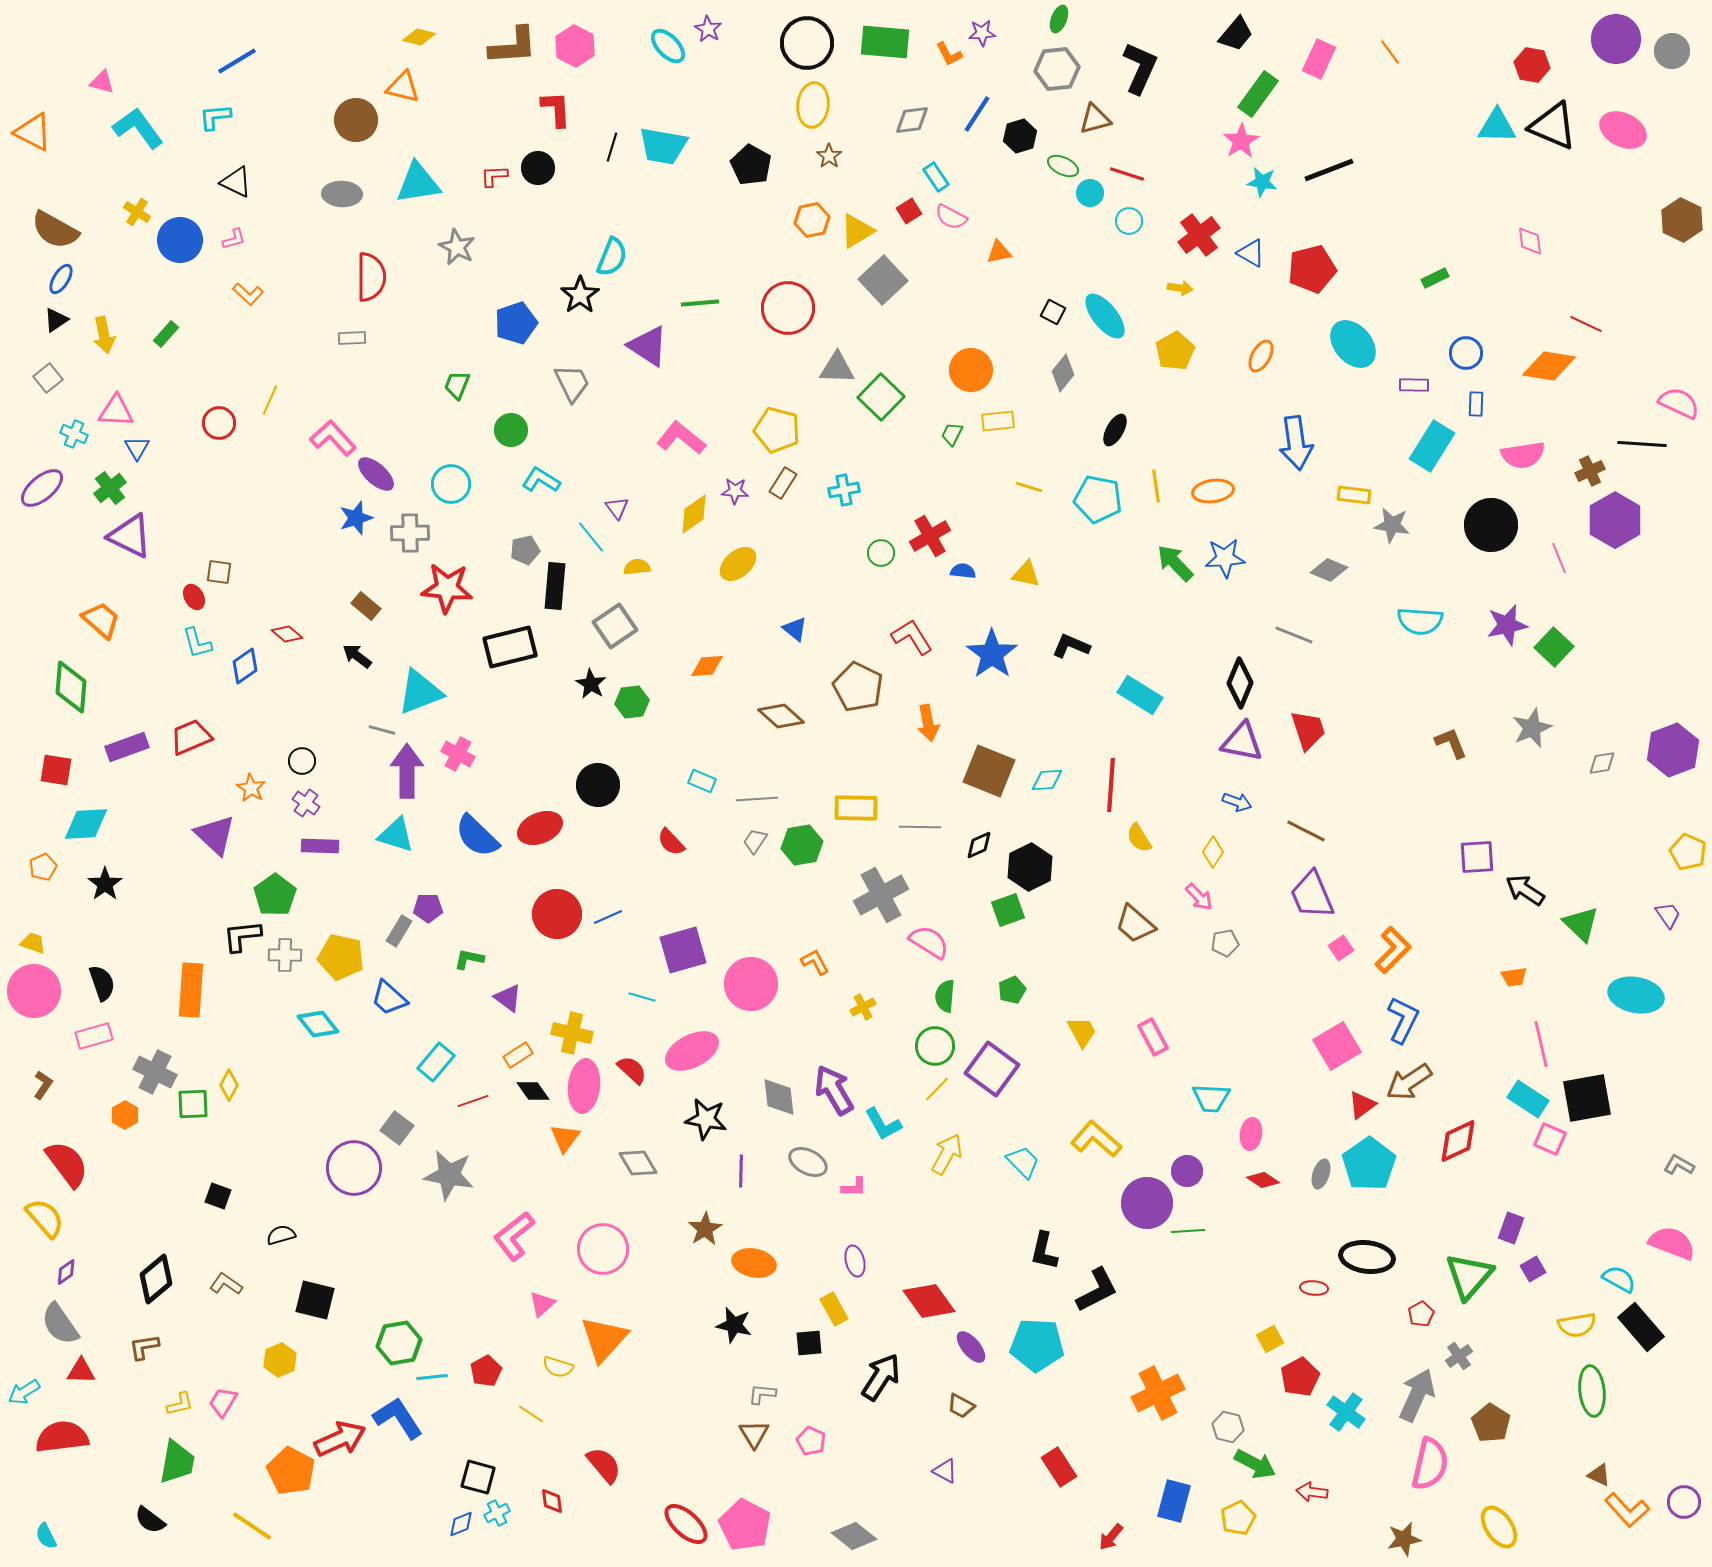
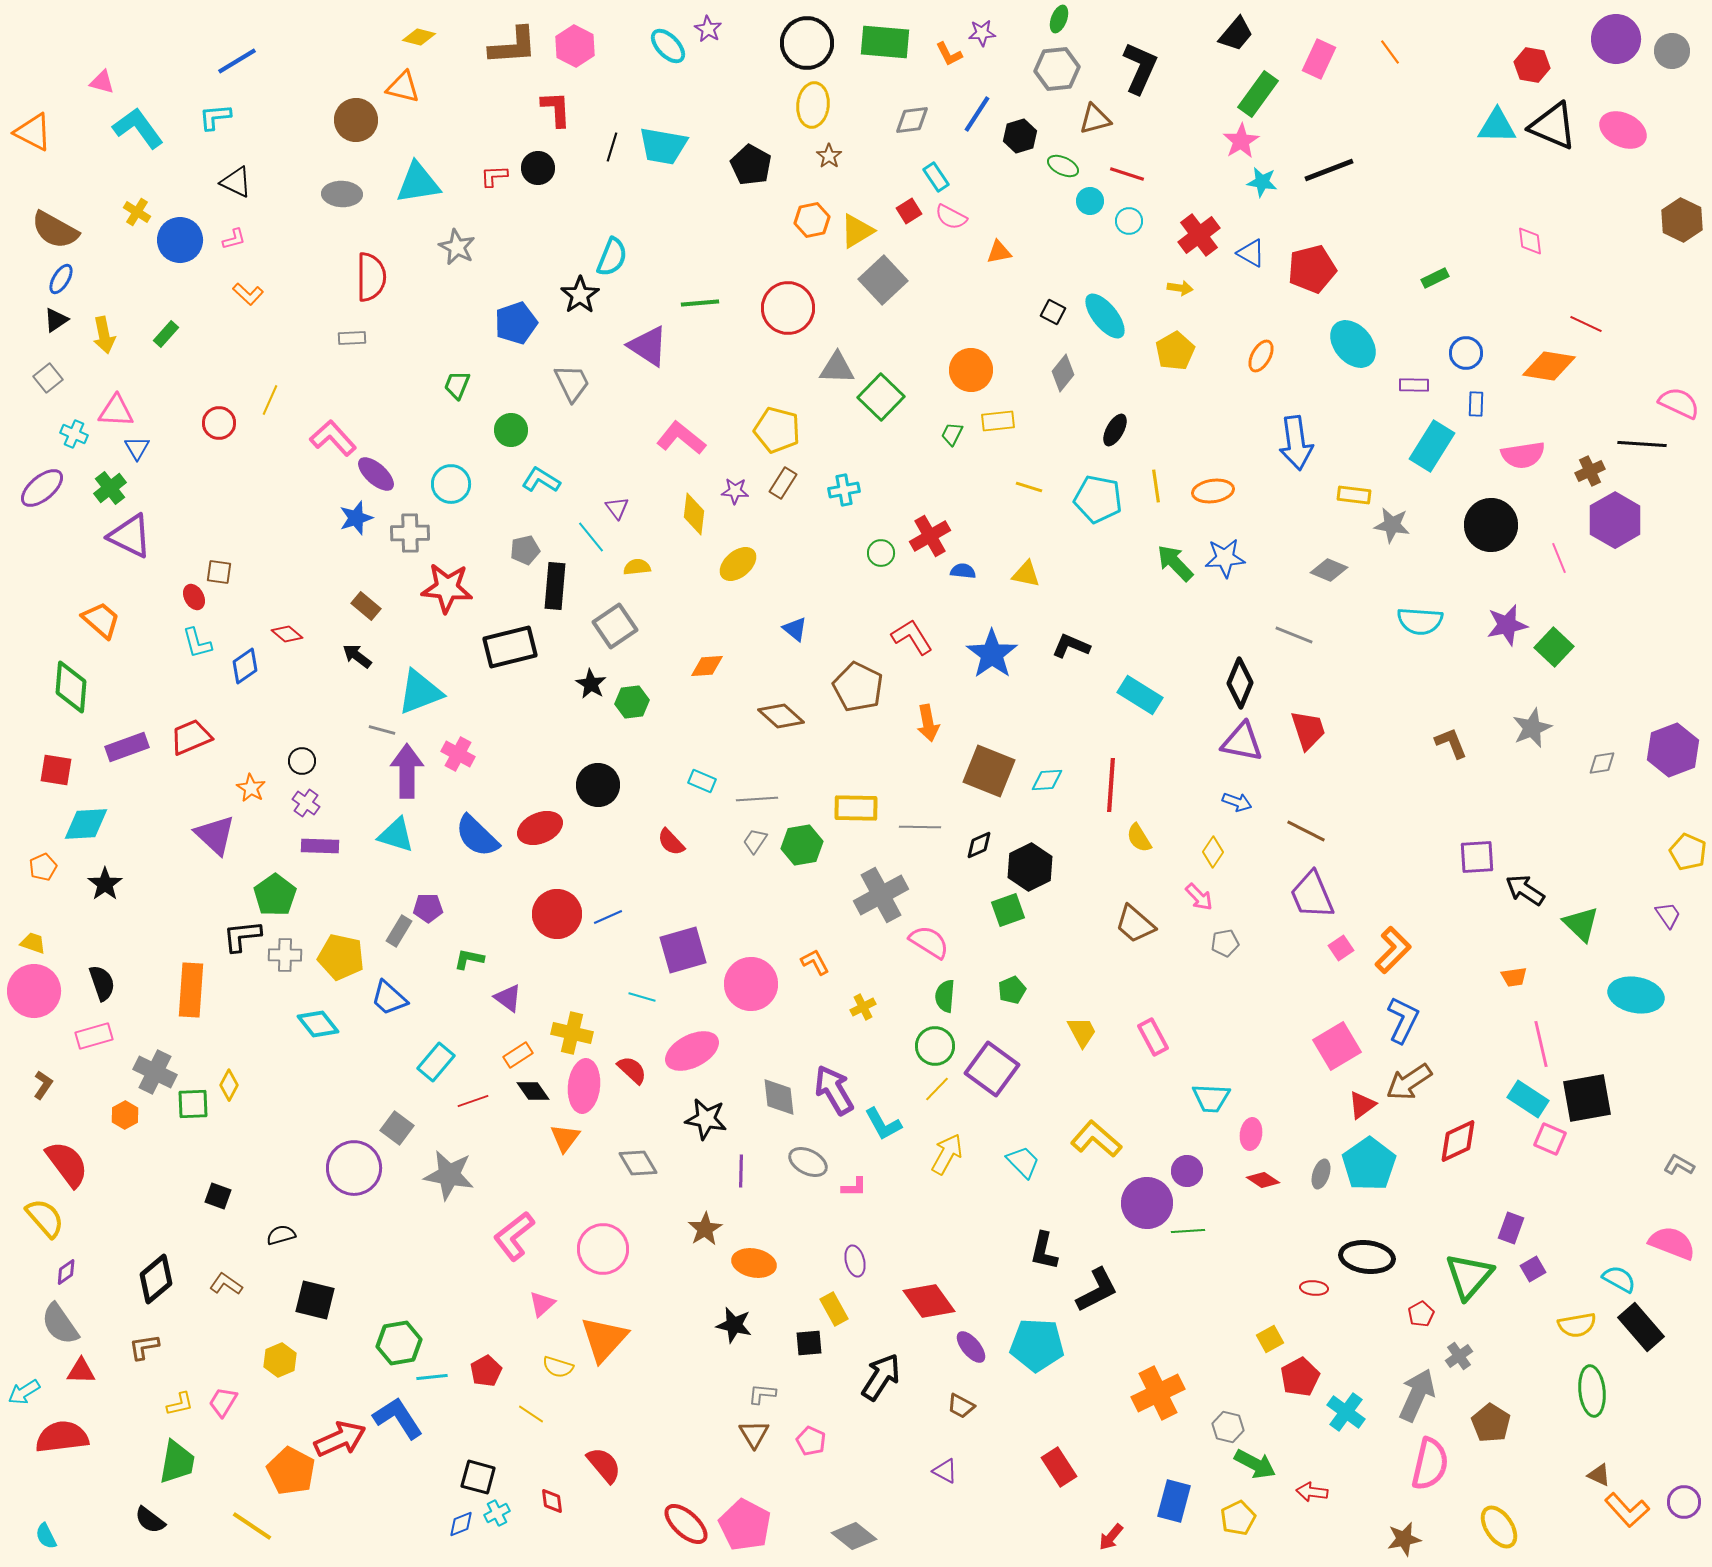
cyan circle at (1090, 193): moved 8 px down
yellow diamond at (694, 514): rotated 48 degrees counterclockwise
